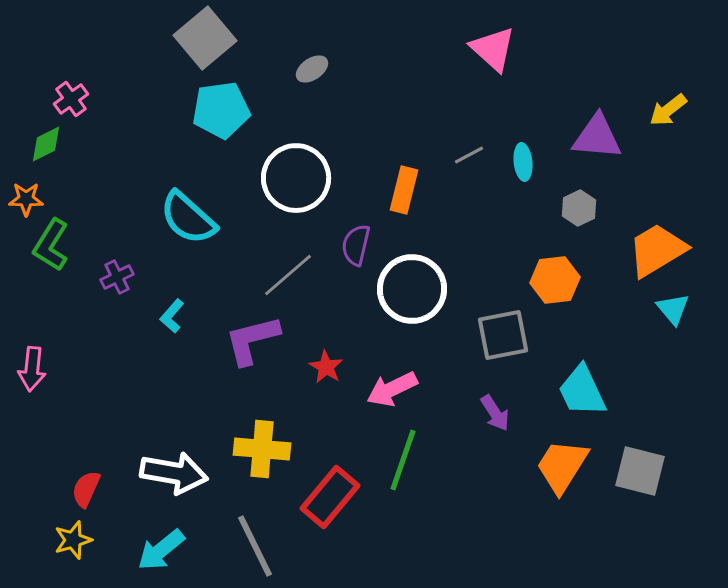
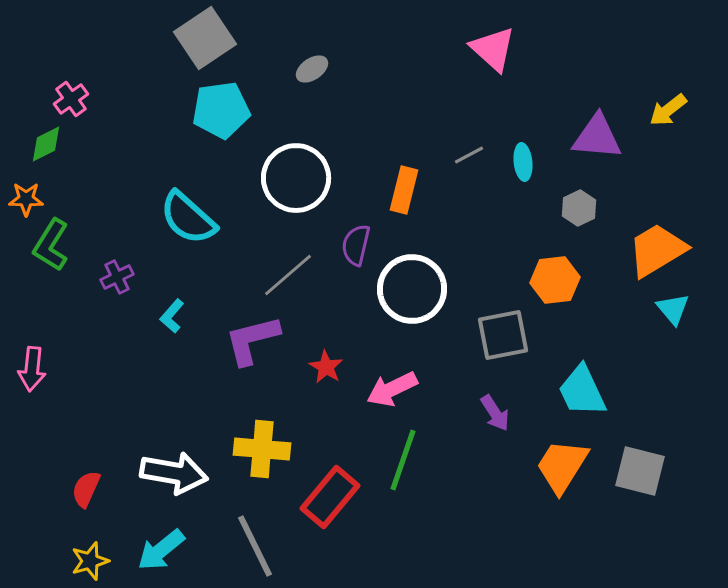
gray square at (205, 38): rotated 6 degrees clockwise
yellow star at (73, 540): moved 17 px right, 21 px down
